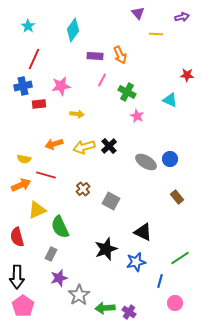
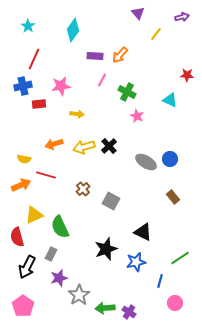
yellow line at (156, 34): rotated 56 degrees counterclockwise
orange arrow at (120, 55): rotated 66 degrees clockwise
brown rectangle at (177, 197): moved 4 px left
yellow triangle at (37, 210): moved 3 px left, 5 px down
black arrow at (17, 277): moved 10 px right, 10 px up; rotated 25 degrees clockwise
